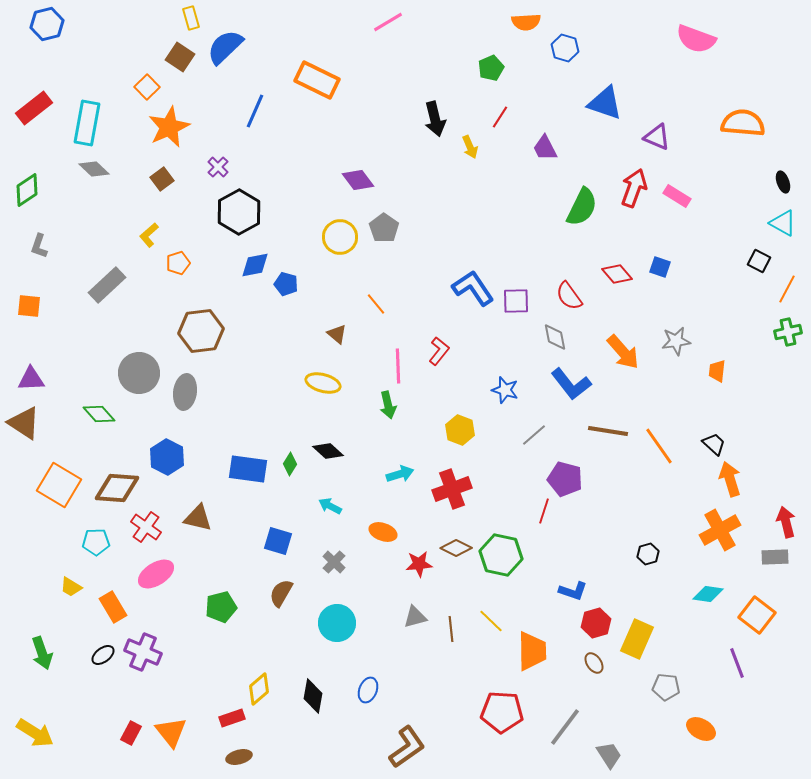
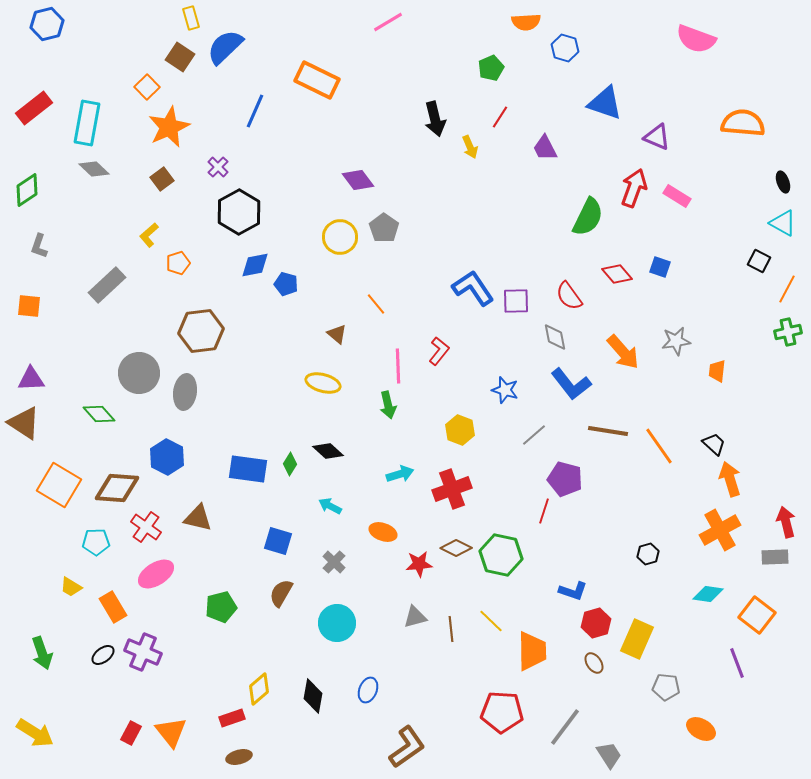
green semicircle at (582, 207): moved 6 px right, 10 px down
